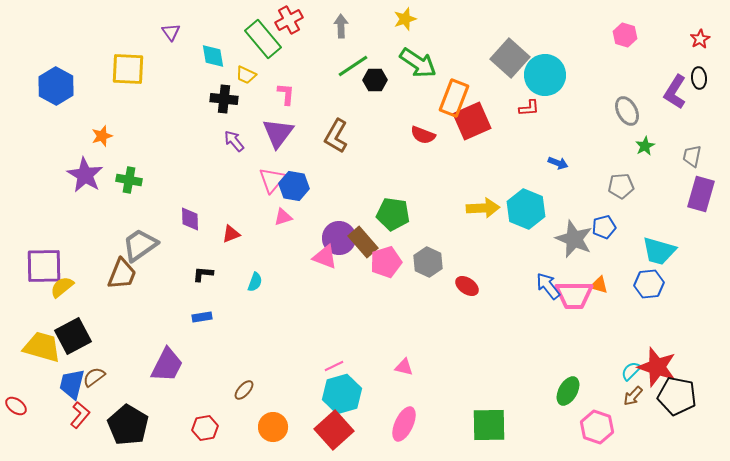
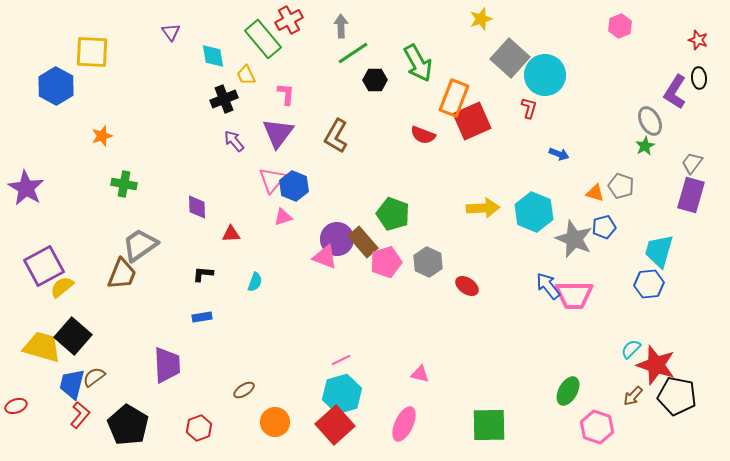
yellow star at (405, 19): moved 76 px right
pink hexagon at (625, 35): moved 5 px left, 9 px up; rotated 20 degrees clockwise
red star at (700, 39): moved 2 px left, 1 px down; rotated 24 degrees counterclockwise
green arrow at (418, 63): rotated 27 degrees clockwise
green line at (353, 66): moved 13 px up
yellow square at (128, 69): moved 36 px left, 17 px up
yellow trapezoid at (246, 75): rotated 40 degrees clockwise
black cross at (224, 99): rotated 28 degrees counterclockwise
red L-shape at (529, 108): rotated 70 degrees counterclockwise
gray ellipse at (627, 111): moved 23 px right, 10 px down
gray trapezoid at (692, 156): moved 7 px down; rotated 25 degrees clockwise
blue arrow at (558, 163): moved 1 px right, 9 px up
purple star at (85, 175): moved 59 px left, 13 px down
green cross at (129, 180): moved 5 px left, 4 px down
blue hexagon at (294, 186): rotated 12 degrees clockwise
gray pentagon at (621, 186): rotated 25 degrees clockwise
purple rectangle at (701, 194): moved 10 px left, 1 px down
cyan hexagon at (526, 209): moved 8 px right, 3 px down
green pentagon at (393, 214): rotated 12 degrees clockwise
purple diamond at (190, 219): moved 7 px right, 12 px up
red triangle at (231, 234): rotated 18 degrees clockwise
purple circle at (339, 238): moved 2 px left, 1 px down
cyan trapezoid at (659, 251): rotated 90 degrees clockwise
purple square at (44, 266): rotated 27 degrees counterclockwise
orange triangle at (599, 285): moved 4 px left, 92 px up
black square at (73, 336): rotated 21 degrees counterclockwise
purple trapezoid at (167, 365): rotated 30 degrees counterclockwise
pink line at (334, 366): moved 7 px right, 6 px up
pink triangle at (404, 367): moved 16 px right, 7 px down
red star at (657, 367): moved 1 px left, 2 px up
cyan semicircle at (631, 371): moved 22 px up
brown ellipse at (244, 390): rotated 15 degrees clockwise
red ellipse at (16, 406): rotated 55 degrees counterclockwise
orange circle at (273, 427): moved 2 px right, 5 px up
red hexagon at (205, 428): moved 6 px left; rotated 10 degrees counterclockwise
red square at (334, 430): moved 1 px right, 5 px up
